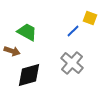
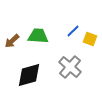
yellow square: moved 21 px down
green trapezoid: moved 11 px right, 4 px down; rotated 25 degrees counterclockwise
brown arrow: moved 10 px up; rotated 119 degrees clockwise
gray cross: moved 2 px left, 4 px down
